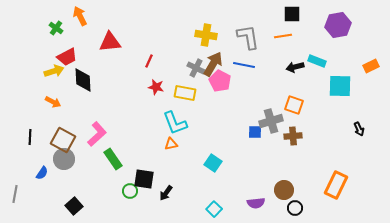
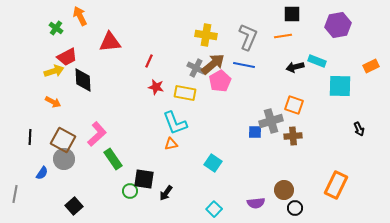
gray L-shape at (248, 37): rotated 32 degrees clockwise
brown arrow at (213, 64): rotated 20 degrees clockwise
pink pentagon at (220, 81): rotated 15 degrees clockwise
